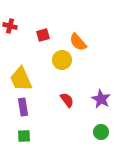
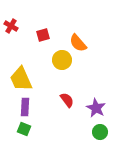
red cross: moved 1 px right; rotated 16 degrees clockwise
orange semicircle: moved 1 px down
purple star: moved 5 px left, 9 px down
purple rectangle: moved 2 px right; rotated 12 degrees clockwise
green circle: moved 1 px left
green square: moved 7 px up; rotated 24 degrees clockwise
